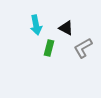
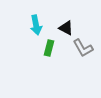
gray L-shape: rotated 90 degrees counterclockwise
